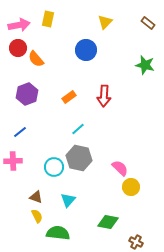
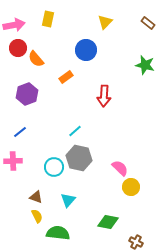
pink arrow: moved 5 px left
orange rectangle: moved 3 px left, 20 px up
cyan line: moved 3 px left, 2 px down
